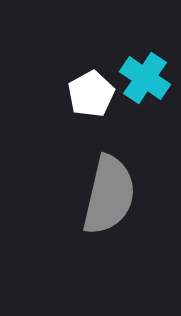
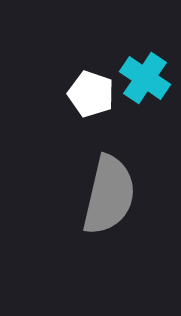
white pentagon: rotated 24 degrees counterclockwise
